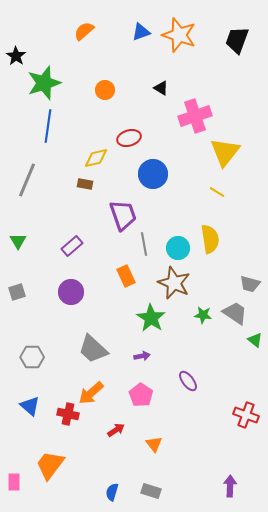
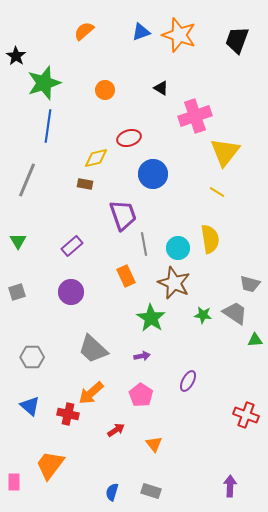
green triangle at (255, 340): rotated 42 degrees counterclockwise
purple ellipse at (188, 381): rotated 65 degrees clockwise
